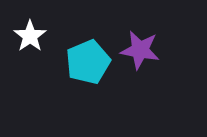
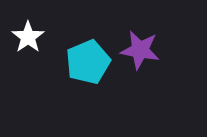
white star: moved 2 px left, 1 px down
